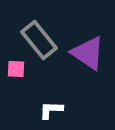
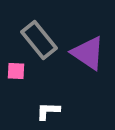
pink square: moved 2 px down
white L-shape: moved 3 px left, 1 px down
